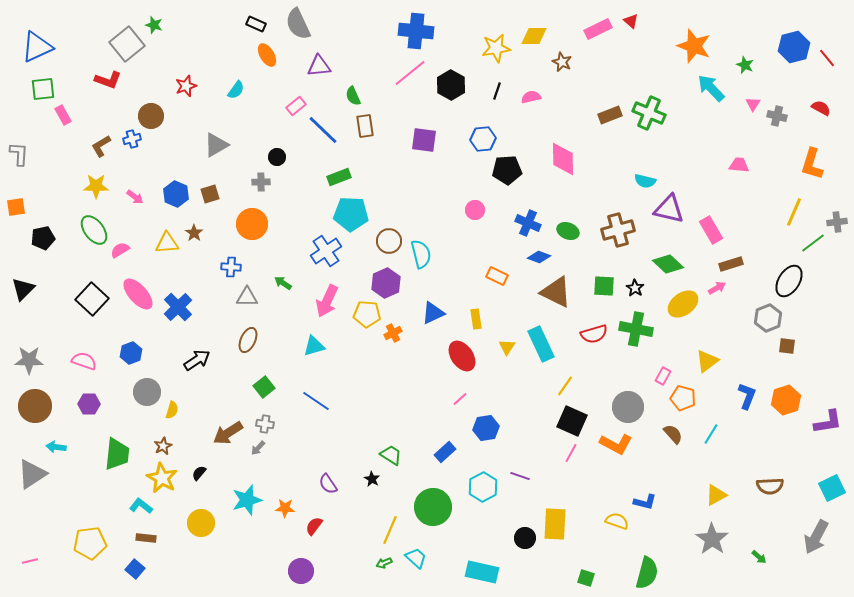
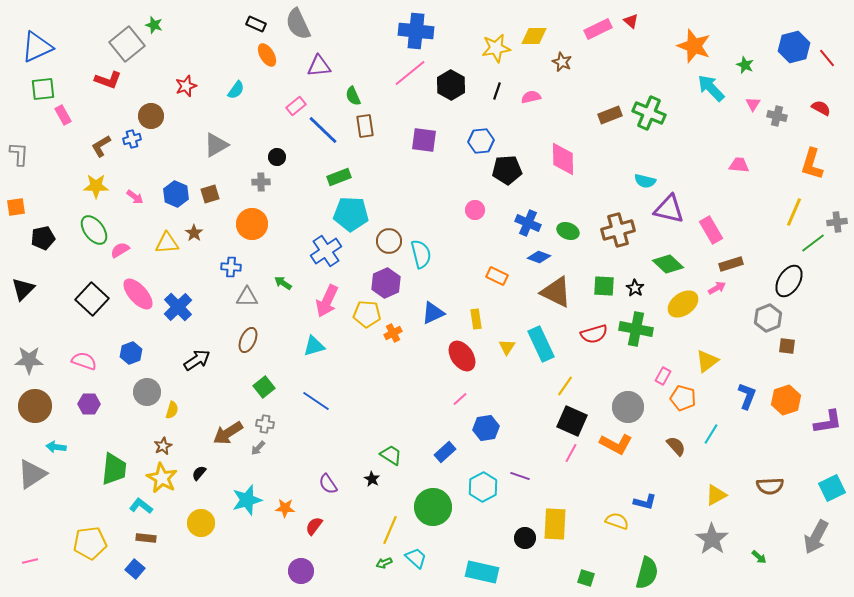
blue hexagon at (483, 139): moved 2 px left, 2 px down
brown semicircle at (673, 434): moved 3 px right, 12 px down
green trapezoid at (117, 454): moved 3 px left, 15 px down
